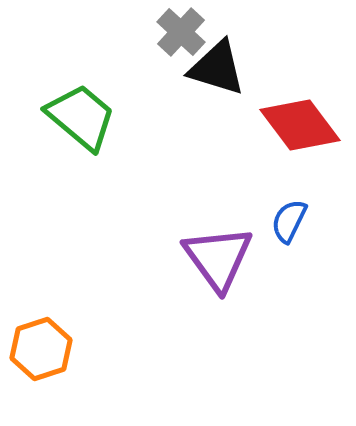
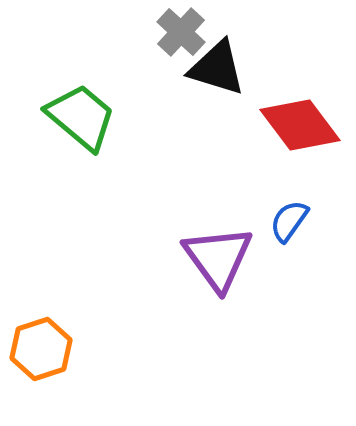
blue semicircle: rotated 9 degrees clockwise
